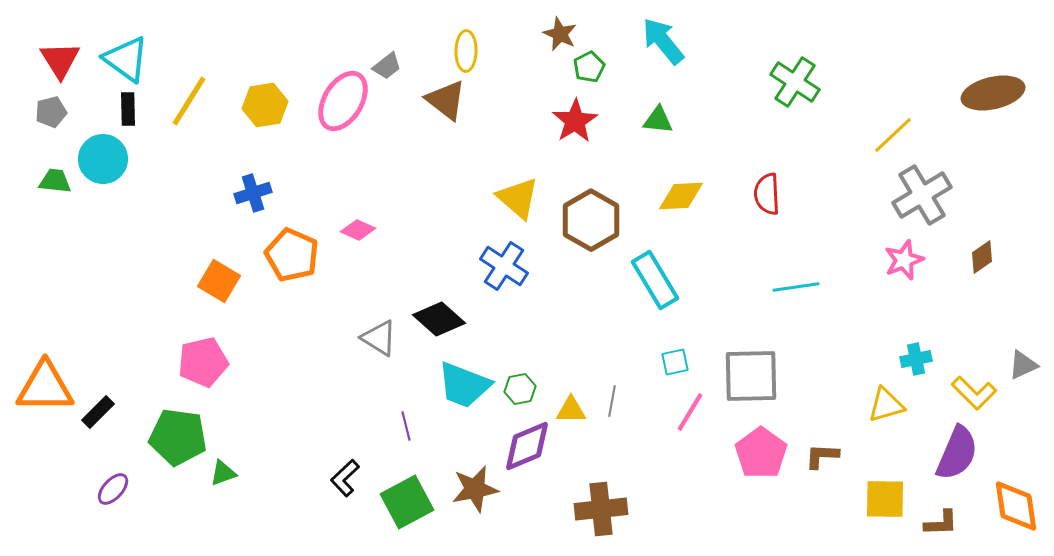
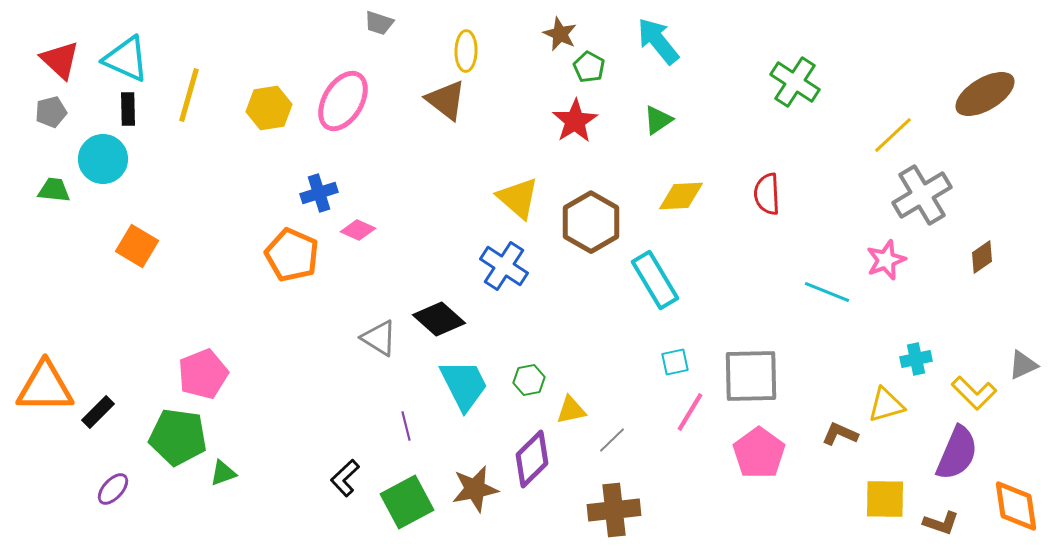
cyan arrow at (663, 41): moved 5 px left
cyan triangle at (126, 59): rotated 12 degrees counterclockwise
red triangle at (60, 60): rotated 15 degrees counterclockwise
gray trapezoid at (387, 66): moved 8 px left, 43 px up; rotated 56 degrees clockwise
green pentagon at (589, 67): rotated 16 degrees counterclockwise
brown ellipse at (993, 93): moved 8 px left, 1 px down; rotated 18 degrees counterclockwise
yellow line at (189, 101): moved 6 px up; rotated 16 degrees counterclockwise
yellow hexagon at (265, 105): moved 4 px right, 3 px down
green triangle at (658, 120): rotated 40 degrees counterclockwise
green trapezoid at (55, 181): moved 1 px left, 9 px down
blue cross at (253, 193): moved 66 px right
brown hexagon at (591, 220): moved 2 px down
pink star at (904, 260): moved 18 px left
orange square at (219, 281): moved 82 px left, 35 px up
cyan line at (796, 287): moved 31 px right, 5 px down; rotated 30 degrees clockwise
pink pentagon at (203, 362): moved 12 px down; rotated 9 degrees counterclockwise
cyan trapezoid at (464, 385): rotated 138 degrees counterclockwise
green hexagon at (520, 389): moved 9 px right, 9 px up
gray line at (612, 401): moved 39 px down; rotated 36 degrees clockwise
yellow triangle at (571, 410): rotated 12 degrees counterclockwise
purple diamond at (527, 446): moved 5 px right, 13 px down; rotated 22 degrees counterclockwise
pink pentagon at (761, 453): moved 2 px left
brown L-shape at (822, 456): moved 18 px right, 22 px up; rotated 21 degrees clockwise
brown cross at (601, 509): moved 13 px right, 1 px down
brown L-shape at (941, 523): rotated 21 degrees clockwise
